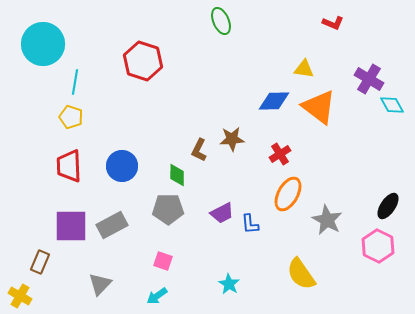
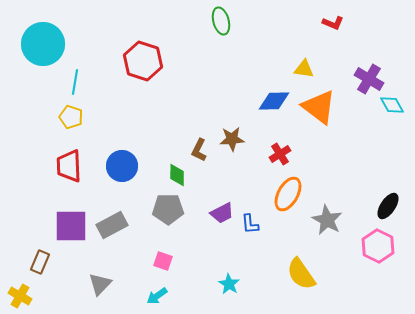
green ellipse: rotated 8 degrees clockwise
